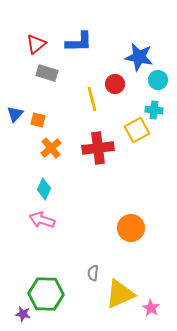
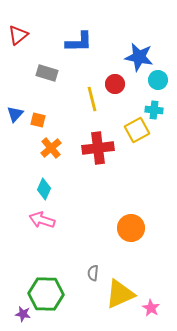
red triangle: moved 18 px left, 9 px up
